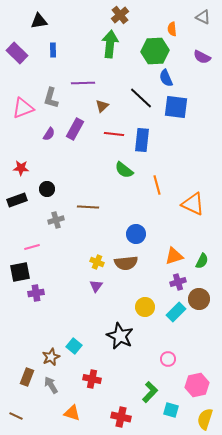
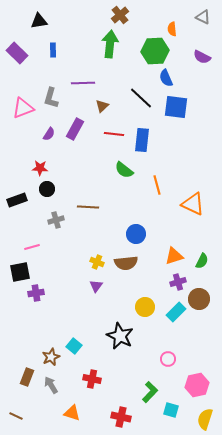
red star at (21, 168): moved 19 px right
